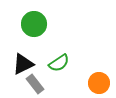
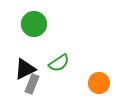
black triangle: moved 2 px right, 5 px down
gray rectangle: moved 3 px left; rotated 60 degrees clockwise
